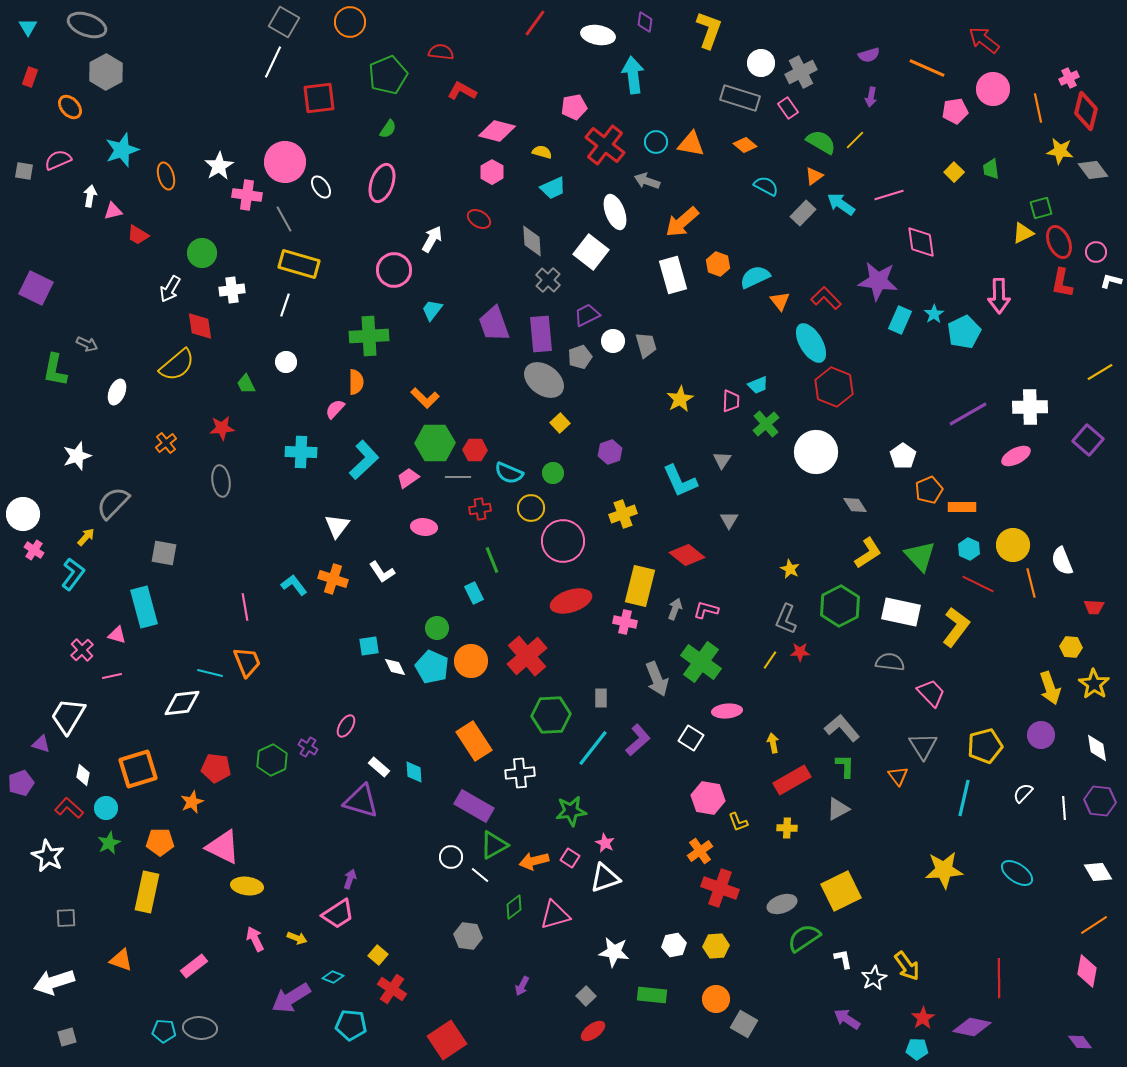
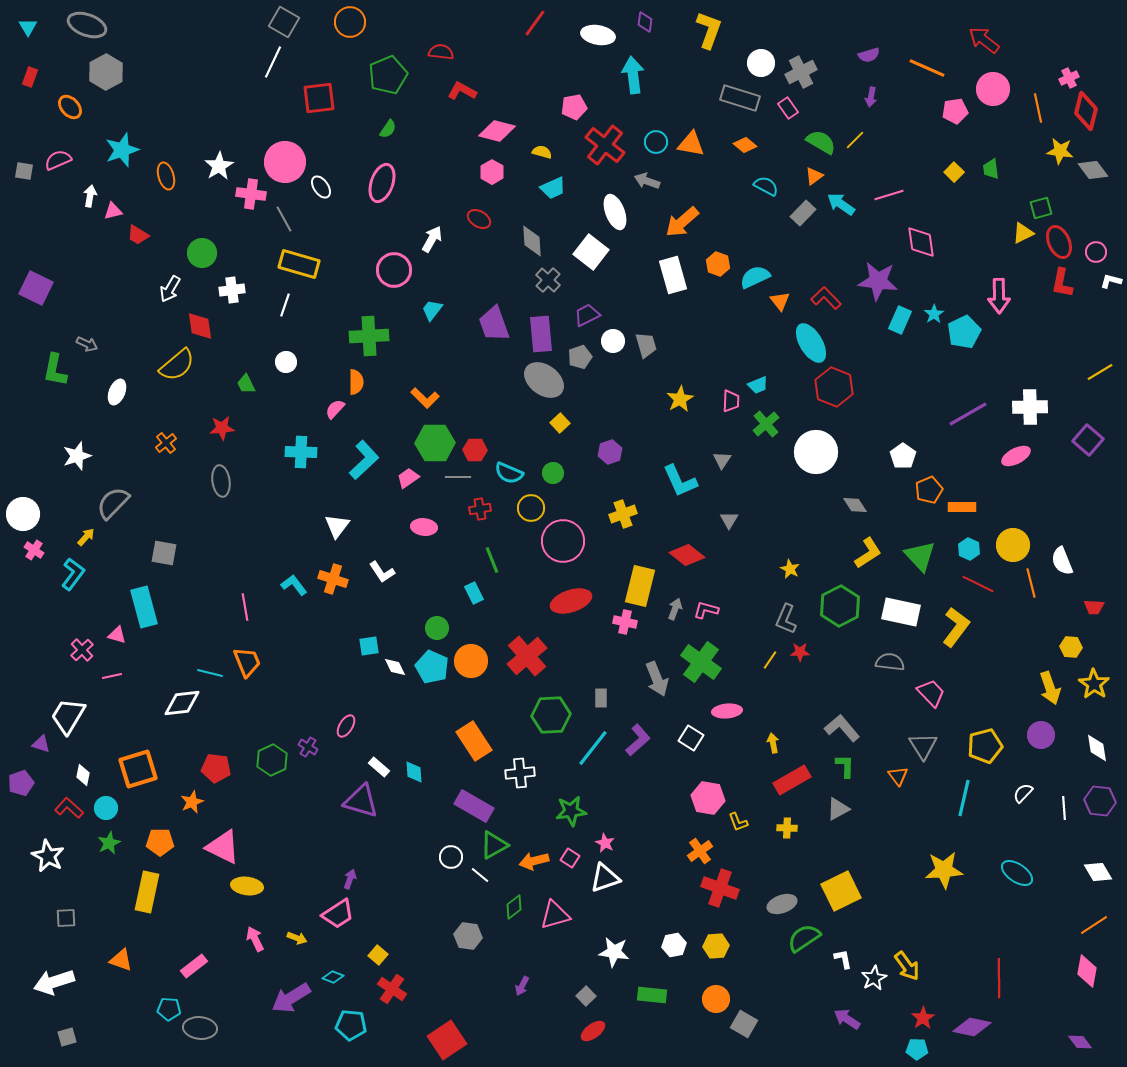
pink cross at (247, 195): moved 4 px right, 1 px up
cyan pentagon at (164, 1031): moved 5 px right, 22 px up
